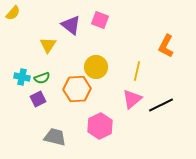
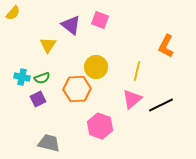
pink hexagon: rotated 15 degrees counterclockwise
gray trapezoid: moved 6 px left, 6 px down
